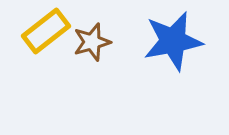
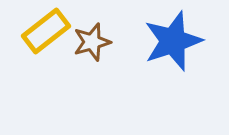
blue star: rotated 8 degrees counterclockwise
